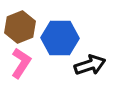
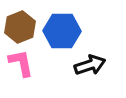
blue hexagon: moved 2 px right, 7 px up
pink L-shape: rotated 44 degrees counterclockwise
